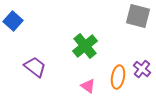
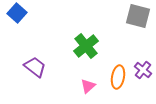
blue square: moved 4 px right, 8 px up
green cross: moved 1 px right
purple cross: moved 1 px right, 1 px down
pink triangle: rotated 42 degrees clockwise
